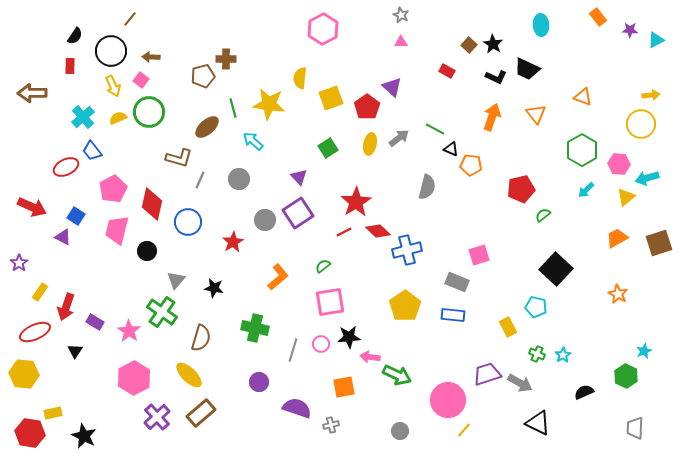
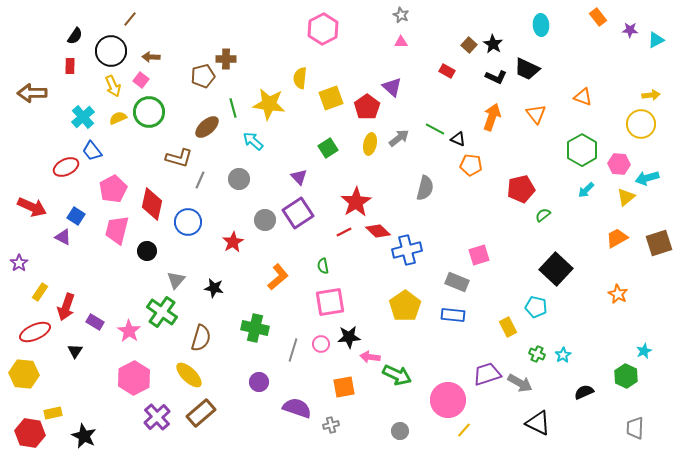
black triangle at (451, 149): moved 7 px right, 10 px up
gray semicircle at (427, 187): moved 2 px left, 1 px down
green semicircle at (323, 266): rotated 63 degrees counterclockwise
